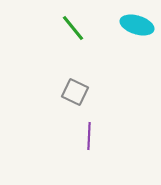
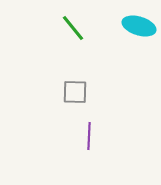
cyan ellipse: moved 2 px right, 1 px down
gray square: rotated 24 degrees counterclockwise
